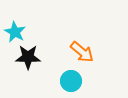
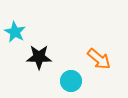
orange arrow: moved 17 px right, 7 px down
black star: moved 11 px right
